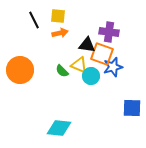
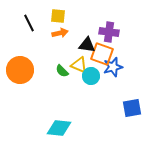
black line: moved 5 px left, 3 px down
blue square: rotated 12 degrees counterclockwise
